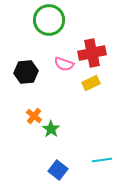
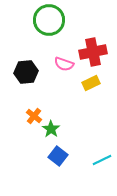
red cross: moved 1 px right, 1 px up
cyan line: rotated 18 degrees counterclockwise
blue square: moved 14 px up
